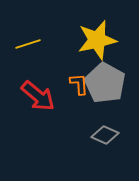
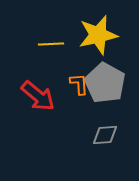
yellow star: moved 1 px right, 5 px up
yellow line: moved 23 px right; rotated 15 degrees clockwise
gray diamond: rotated 28 degrees counterclockwise
